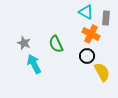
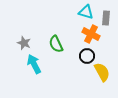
cyan triangle: rotated 14 degrees counterclockwise
